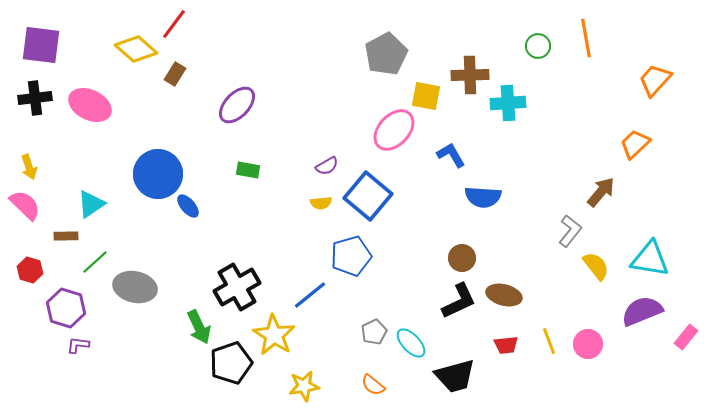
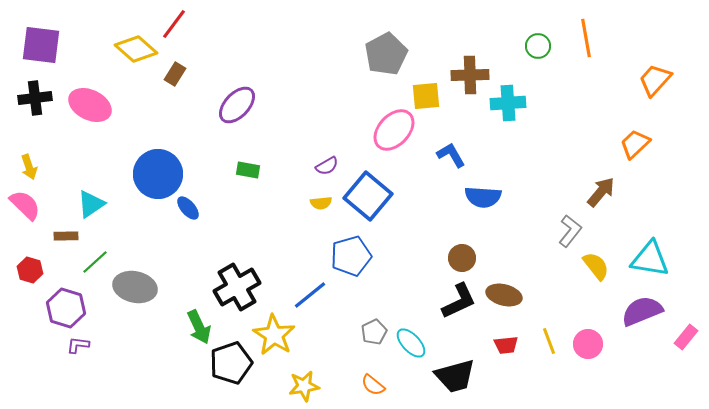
yellow square at (426, 96): rotated 16 degrees counterclockwise
blue ellipse at (188, 206): moved 2 px down
